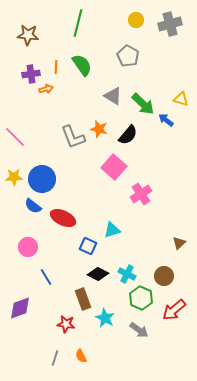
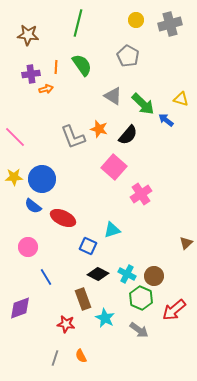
brown triangle: moved 7 px right
brown circle: moved 10 px left
